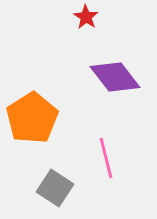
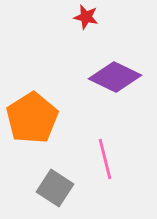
red star: rotated 20 degrees counterclockwise
purple diamond: rotated 27 degrees counterclockwise
pink line: moved 1 px left, 1 px down
